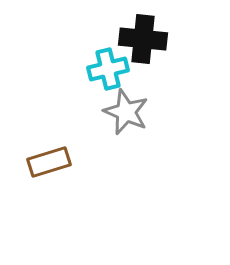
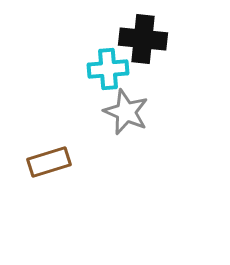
cyan cross: rotated 9 degrees clockwise
